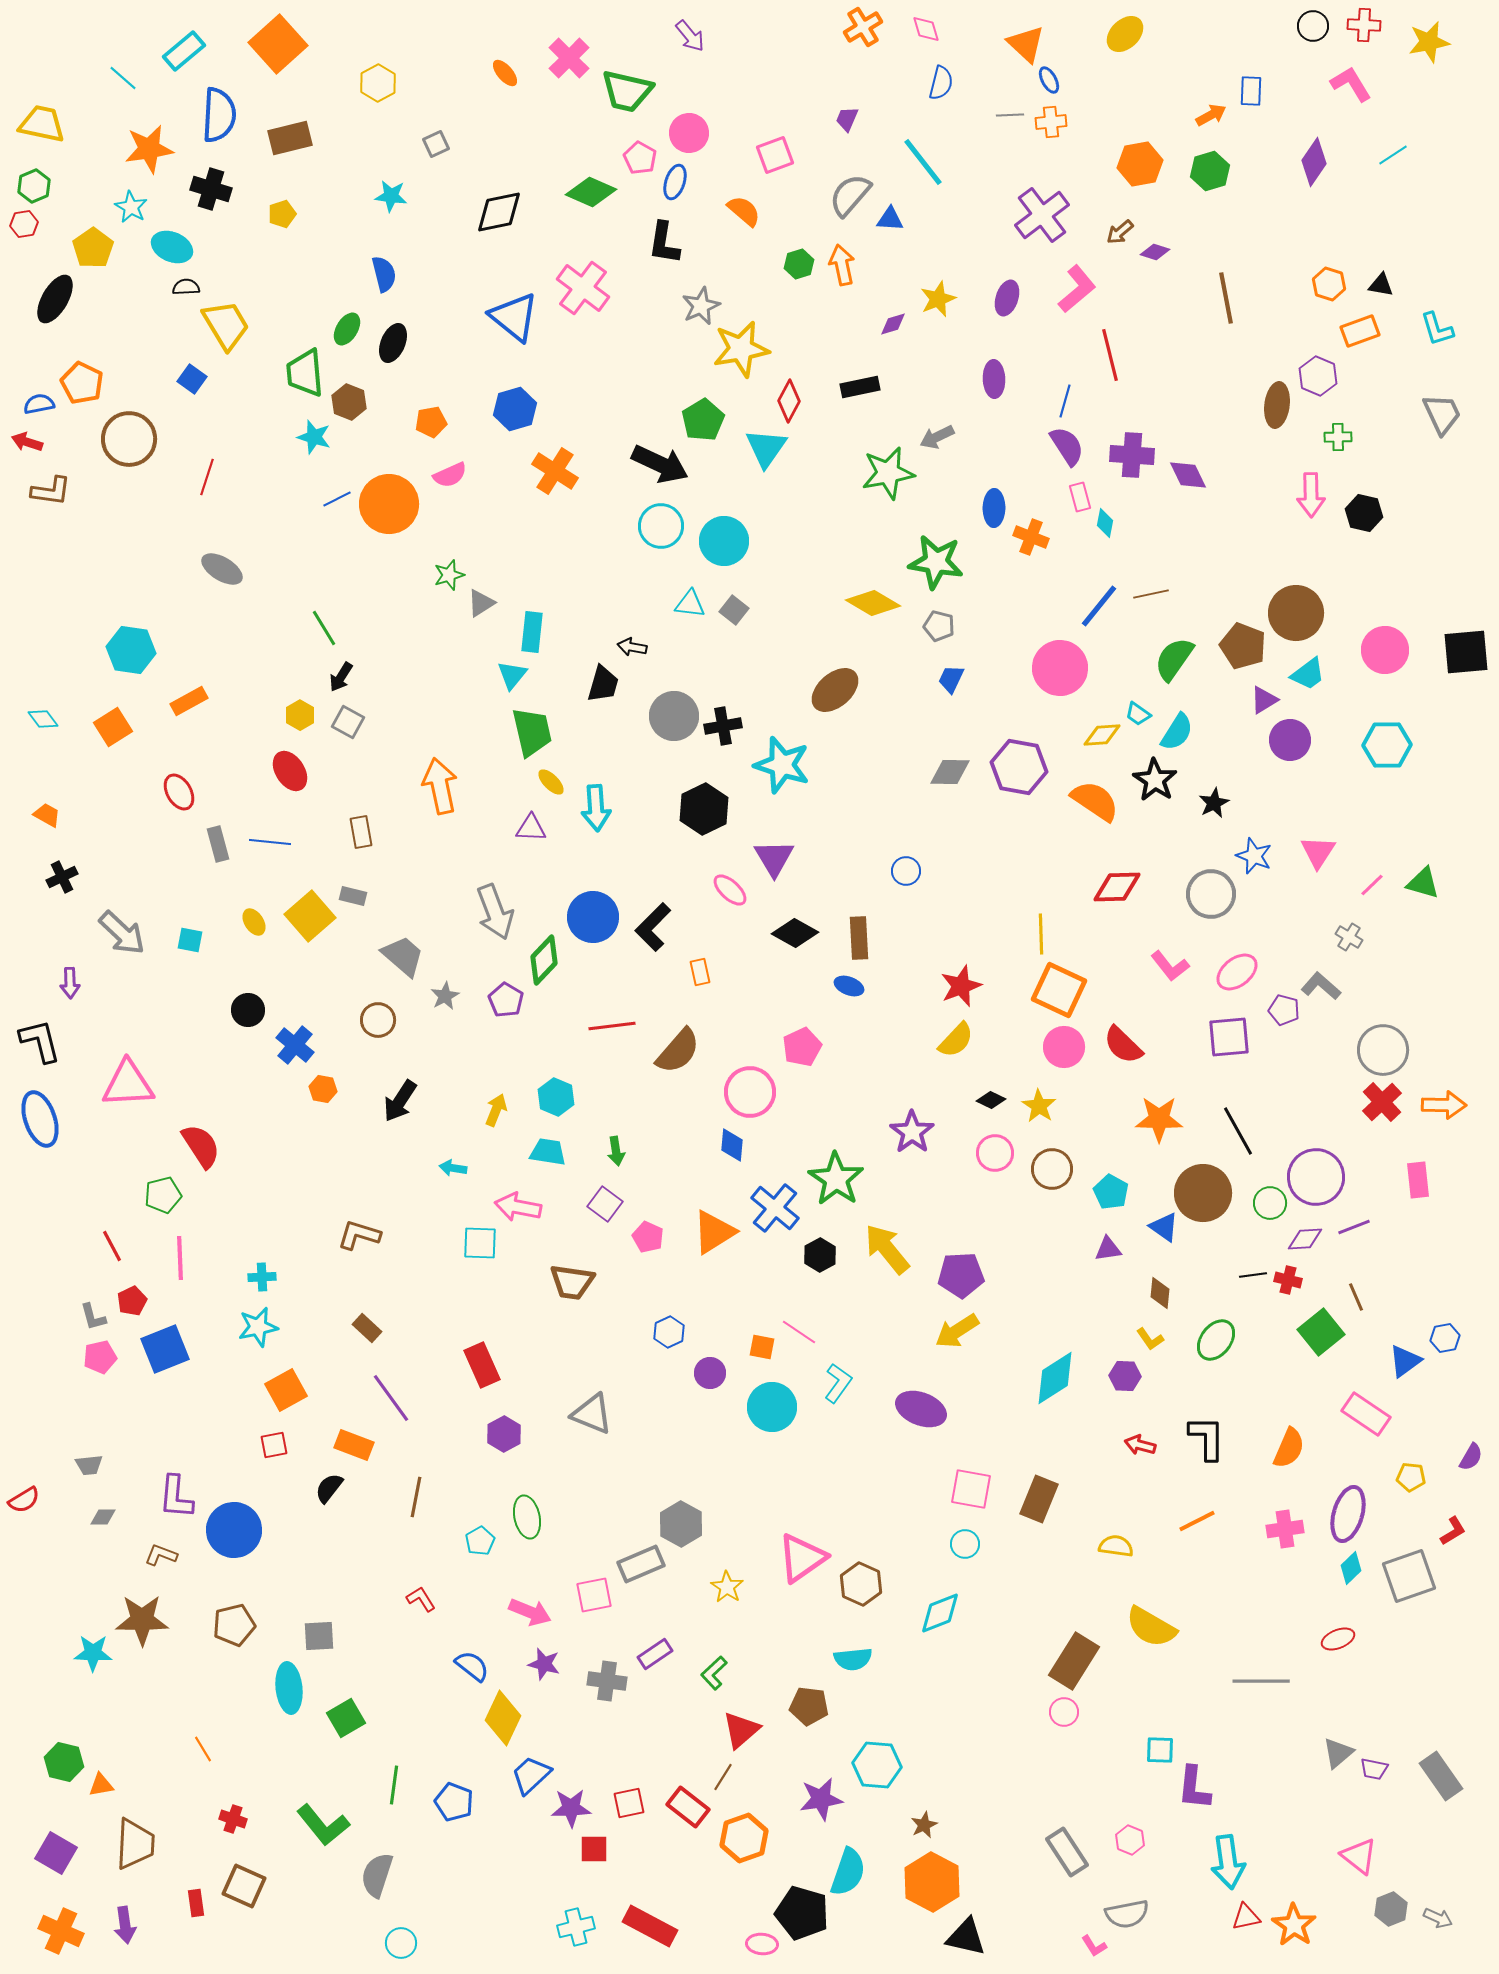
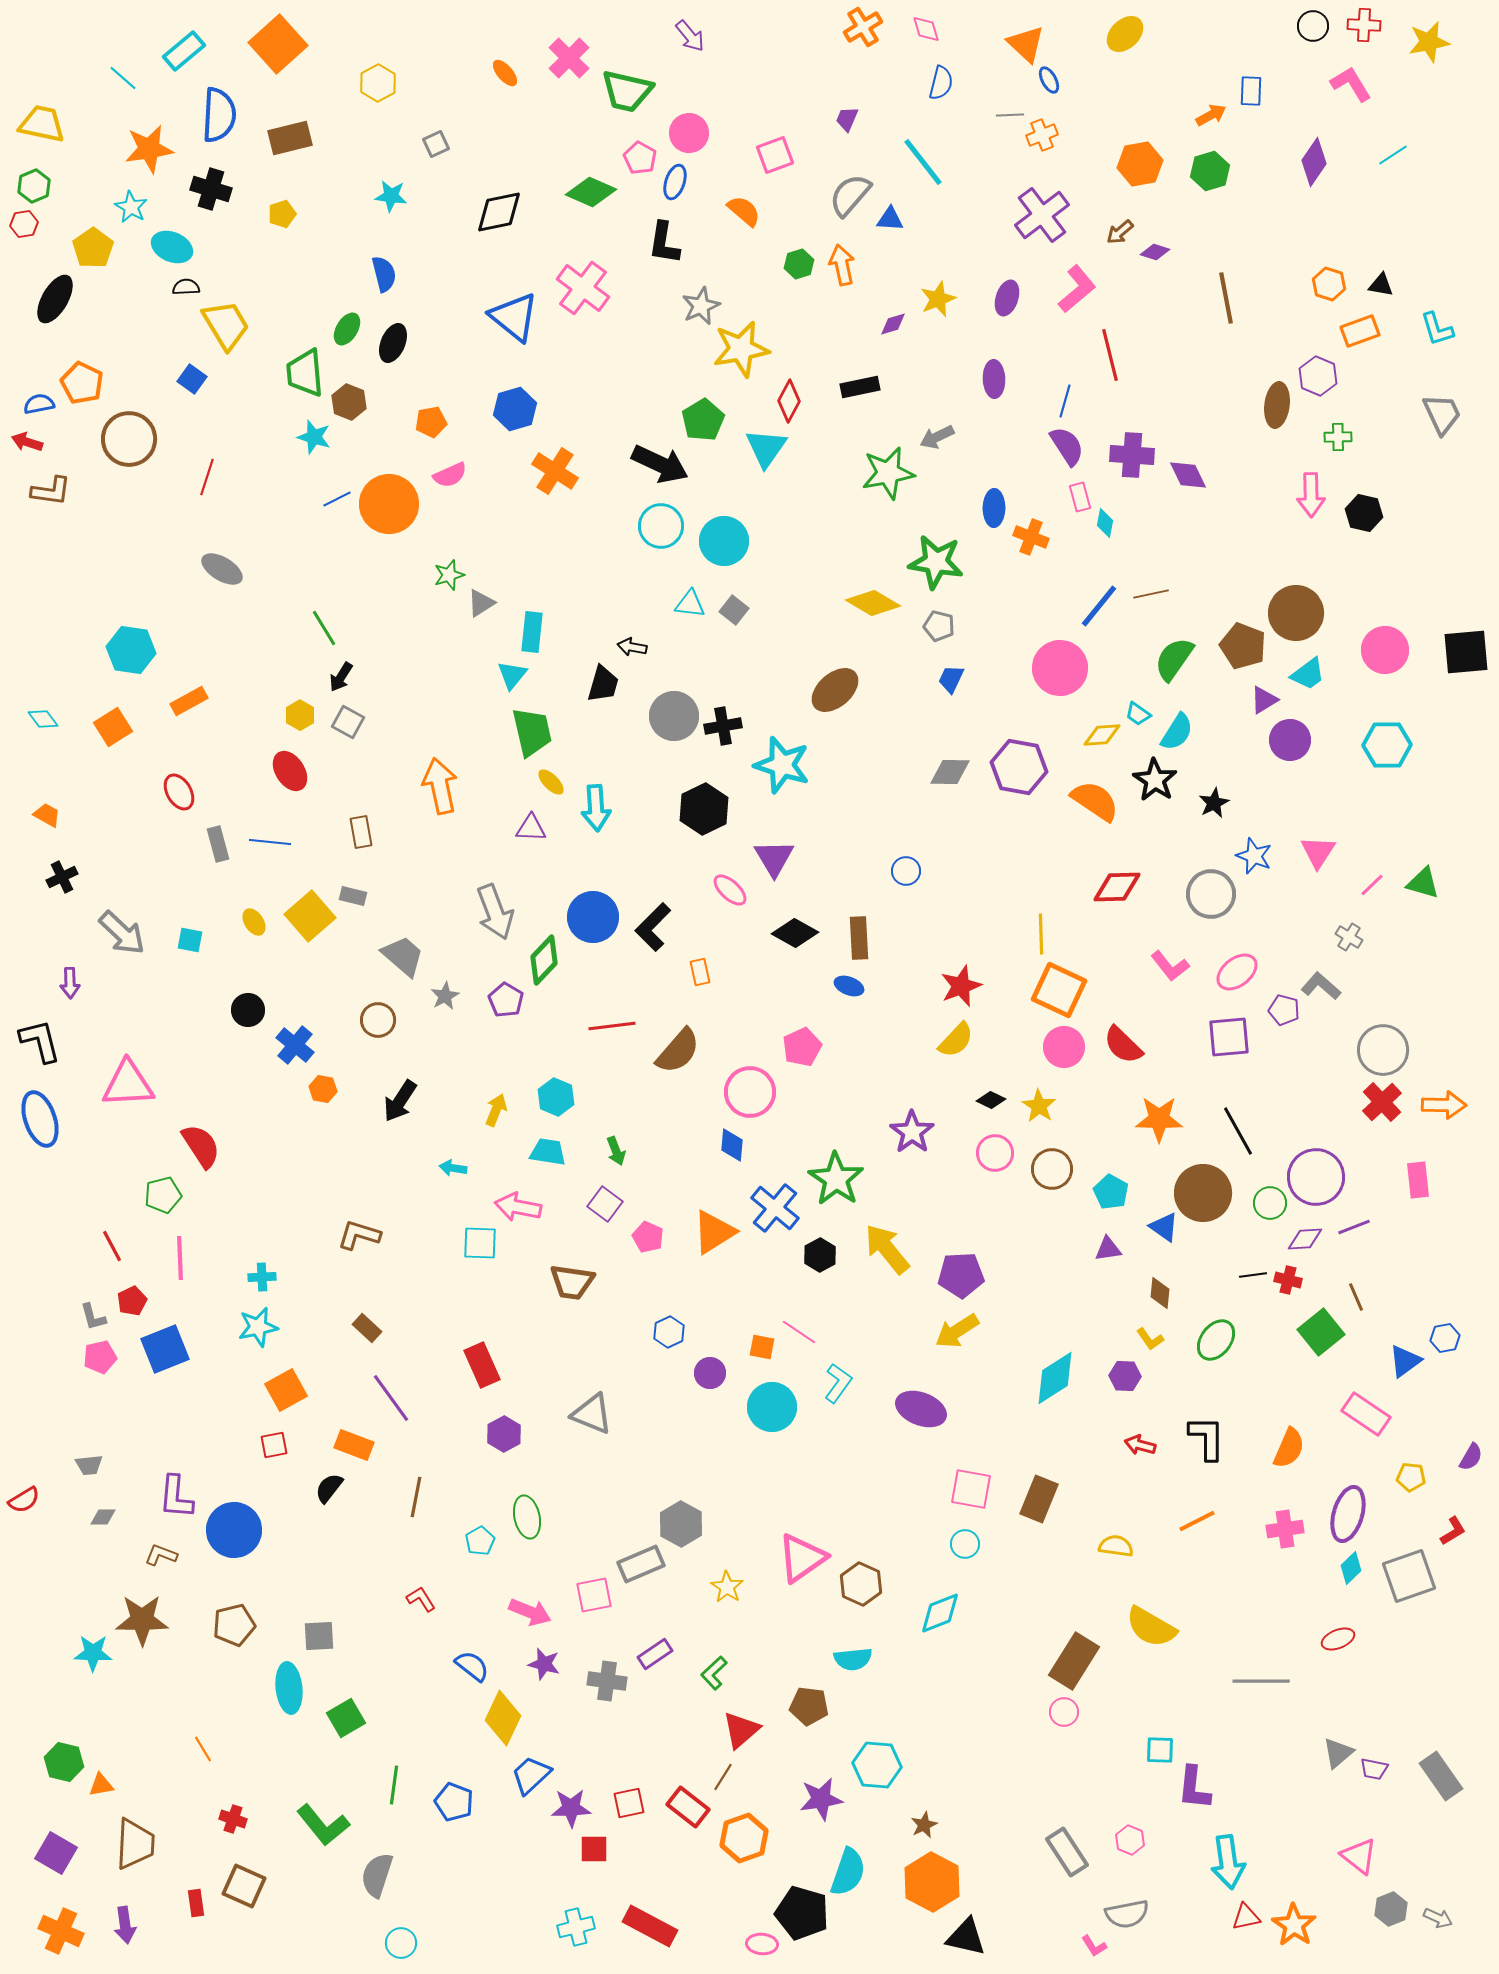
orange cross at (1051, 122): moved 9 px left, 13 px down; rotated 16 degrees counterclockwise
green arrow at (616, 1151): rotated 12 degrees counterclockwise
